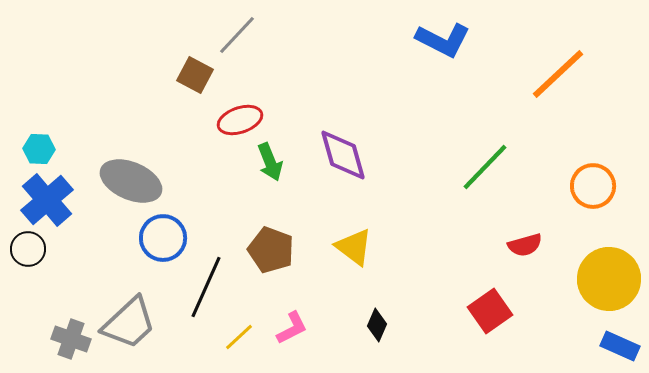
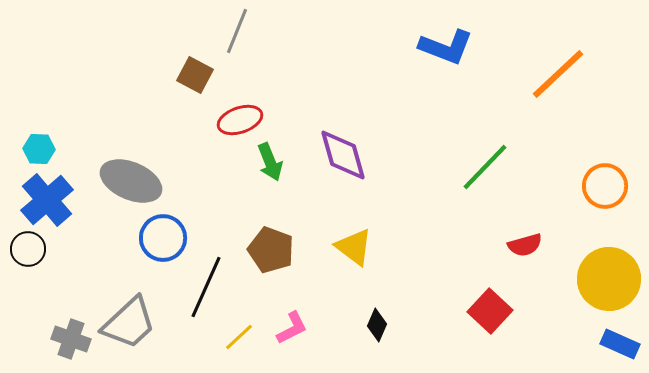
gray line: moved 4 px up; rotated 21 degrees counterclockwise
blue L-shape: moved 3 px right, 7 px down; rotated 6 degrees counterclockwise
orange circle: moved 12 px right
red square: rotated 12 degrees counterclockwise
blue rectangle: moved 2 px up
